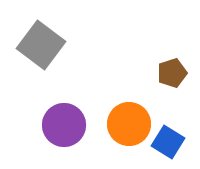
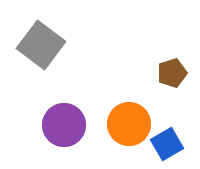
blue square: moved 1 px left, 2 px down; rotated 28 degrees clockwise
